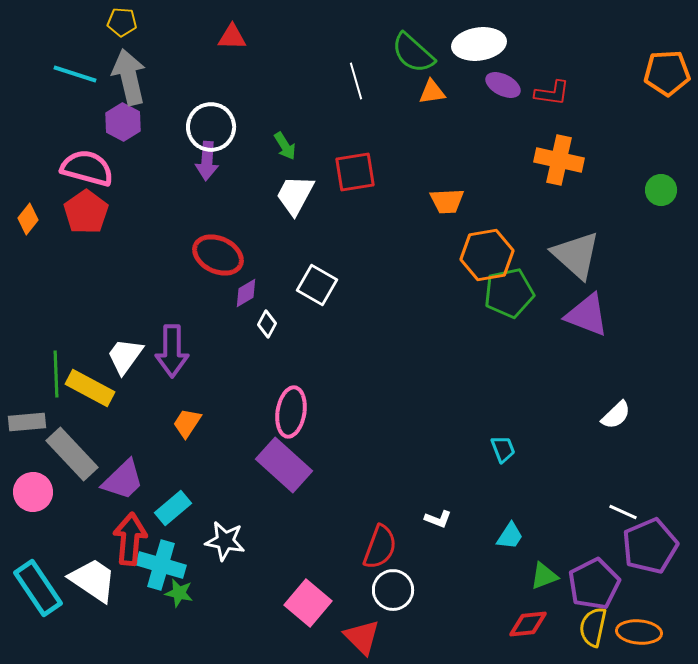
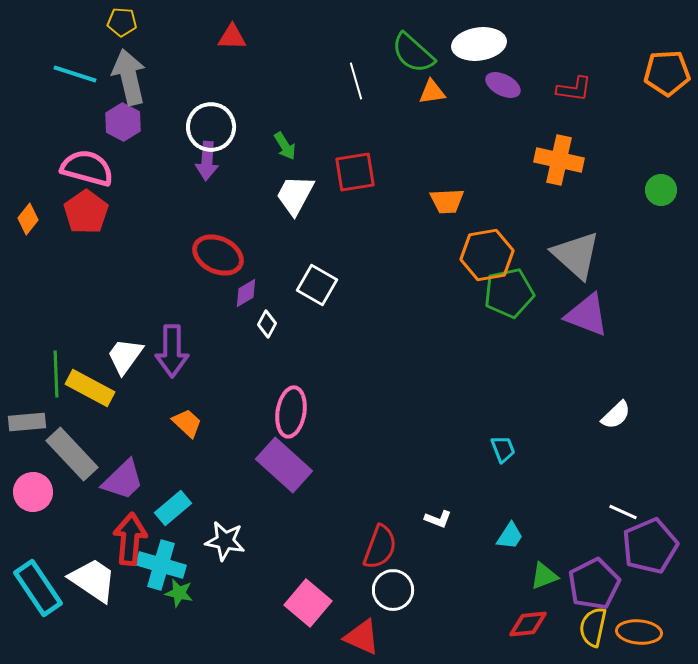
red L-shape at (552, 93): moved 22 px right, 4 px up
orange trapezoid at (187, 423): rotated 100 degrees clockwise
red triangle at (362, 637): rotated 21 degrees counterclockwise
